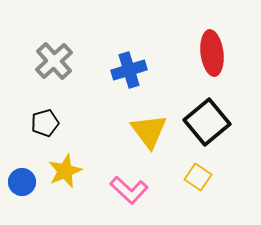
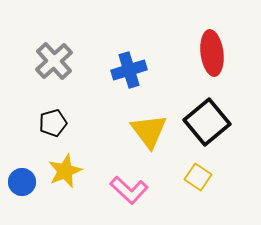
black pentagon: moved 8 px right
